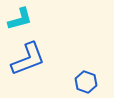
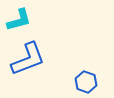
cyan L-shape: moved 1 px left, 1 px down
